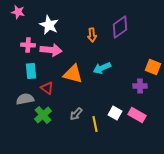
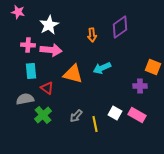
white star: rotated 18 degrees clockwise
gray arrow: moved 2 px down
